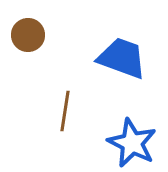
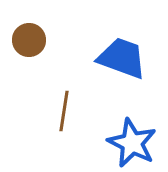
brown circle: moved 1 px right, 5 px down
brown line: moved 1 px left
